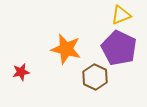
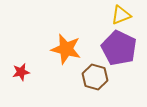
brown hexagon: rotated 10 degrees counterclockwise
